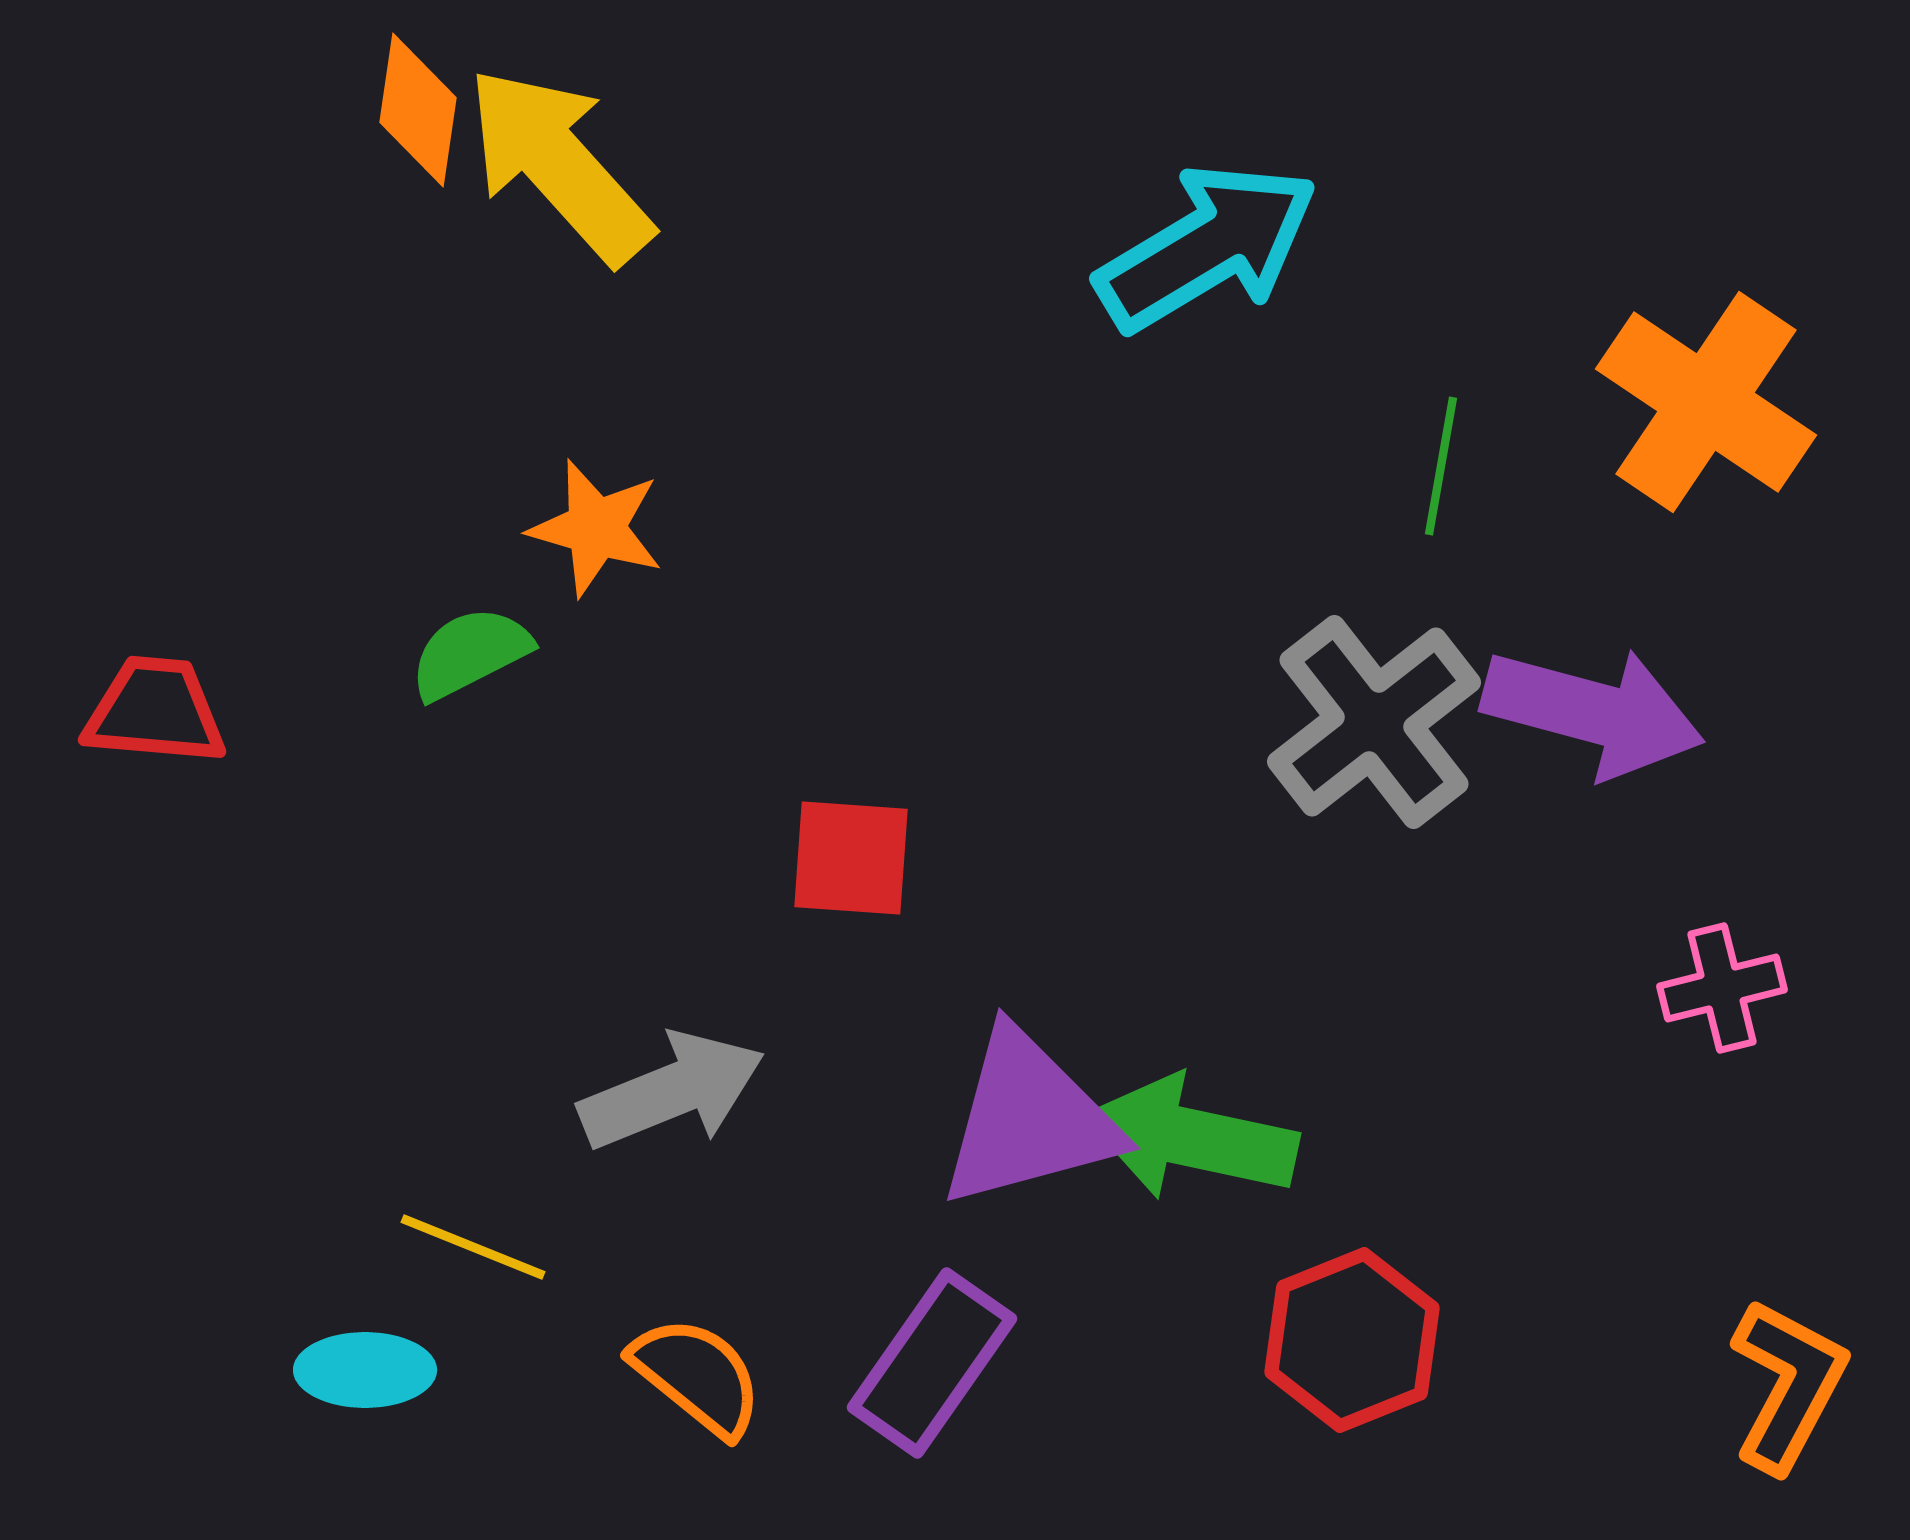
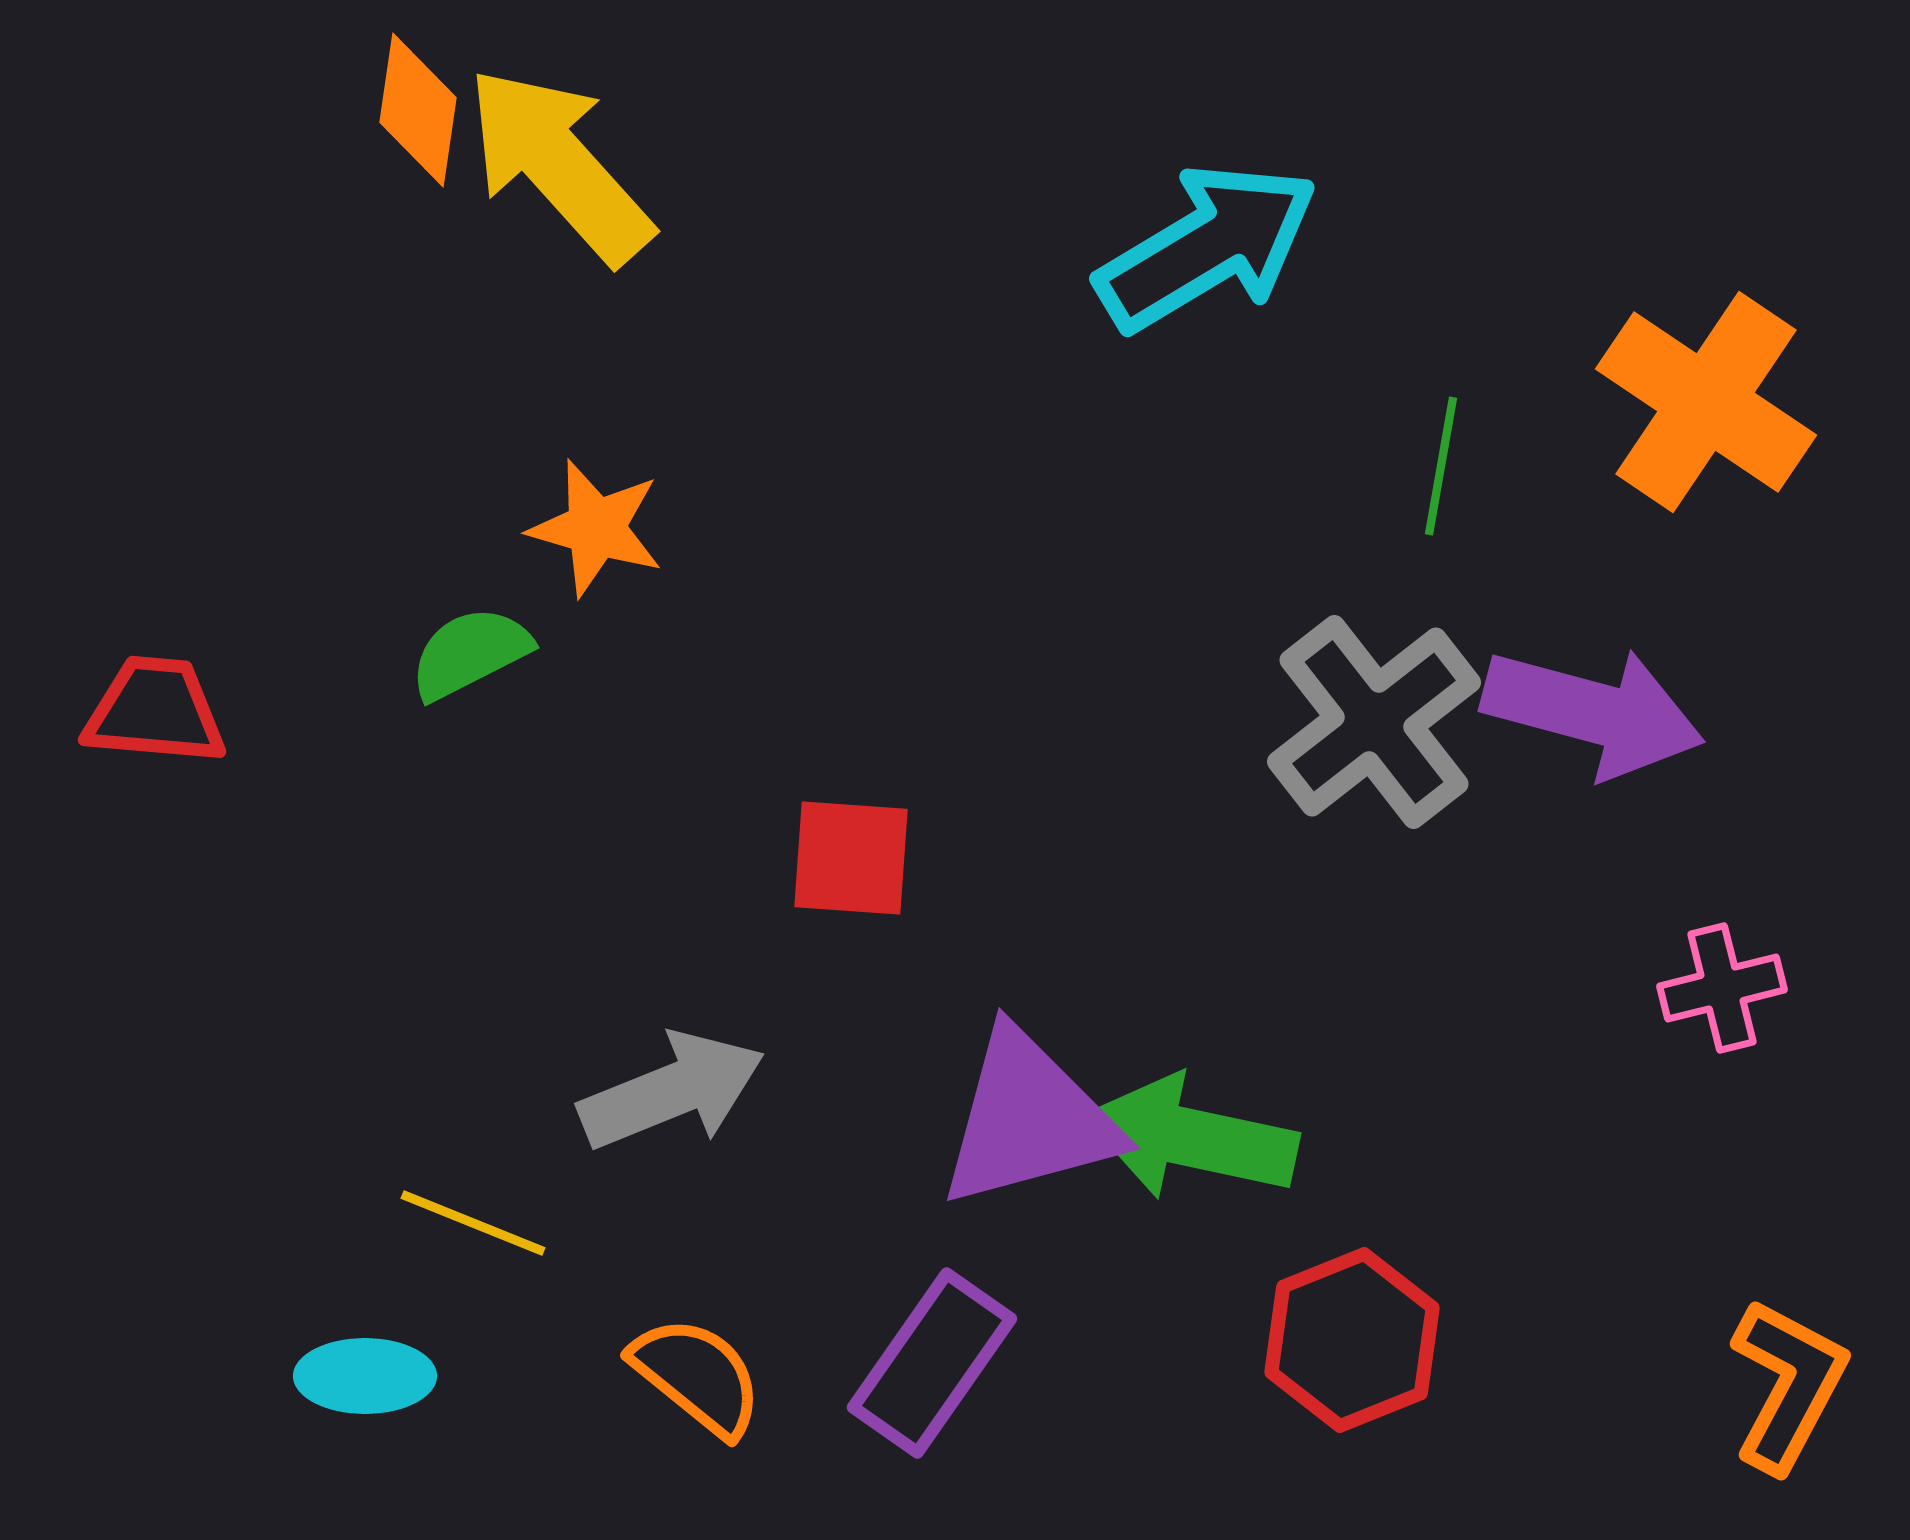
yellow line: moved 24 px up
cyan ellipse: moved 6 px down
